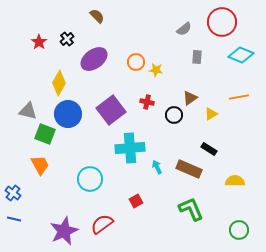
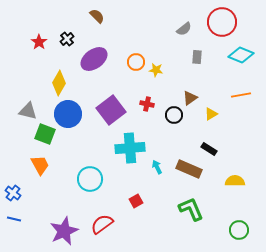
orange line: moved 2 px right, 2 px up
red cross: moved 2 px down
